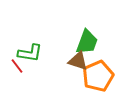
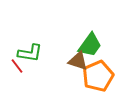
green trapezoid: moved 3 px right, 3 px down; rotated 16 degrees clockwise
